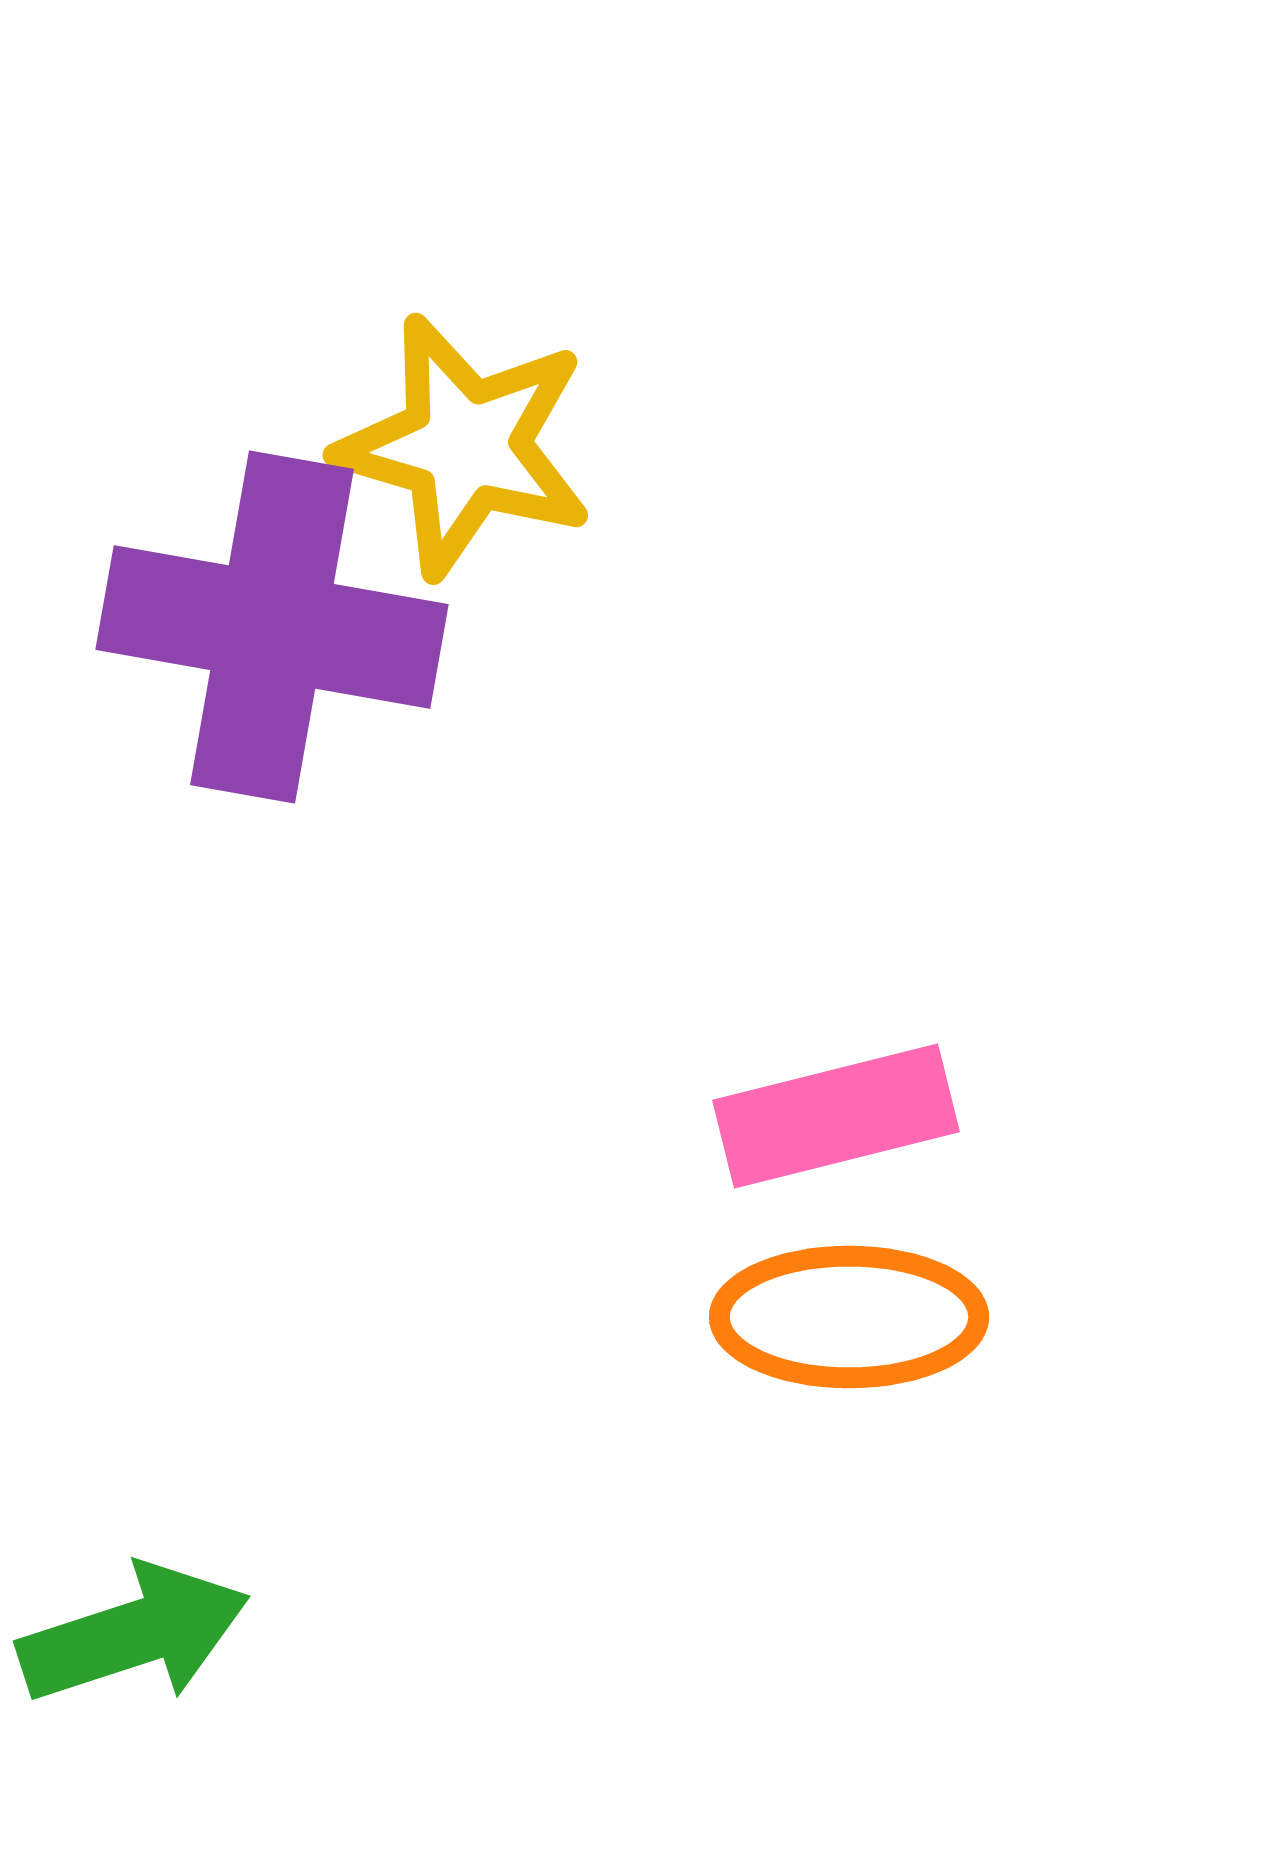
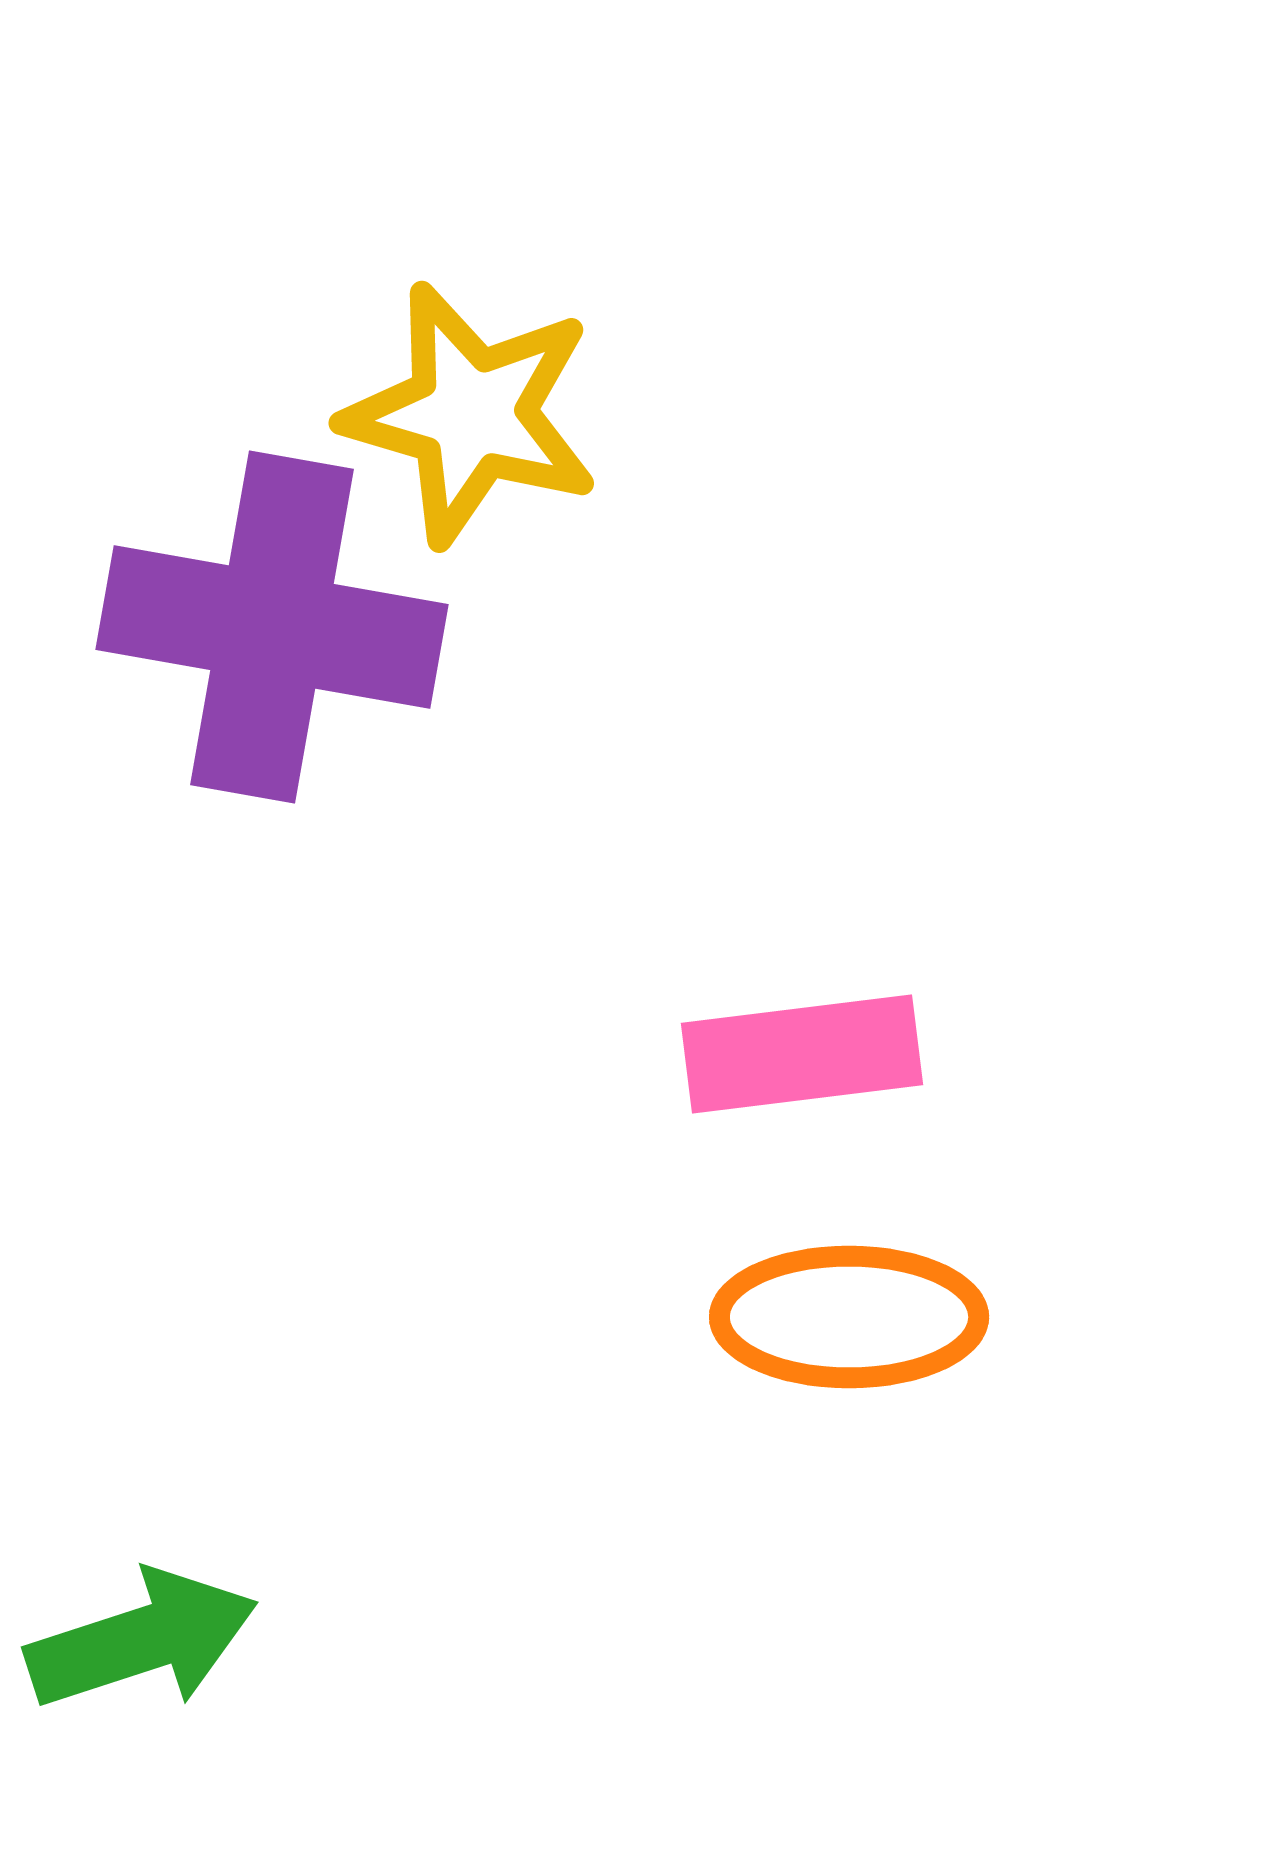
yellow star: moved 6 px right, 32 px up
pink rectangle: moved 34 px left, 62 px up; rotated 7 degrees clockwise
green arrow: moved 8 px right, 6 px down
